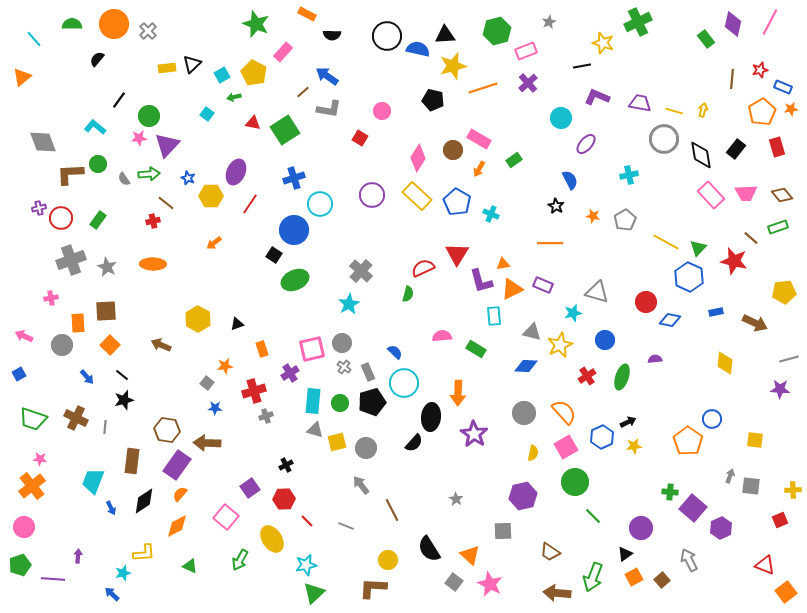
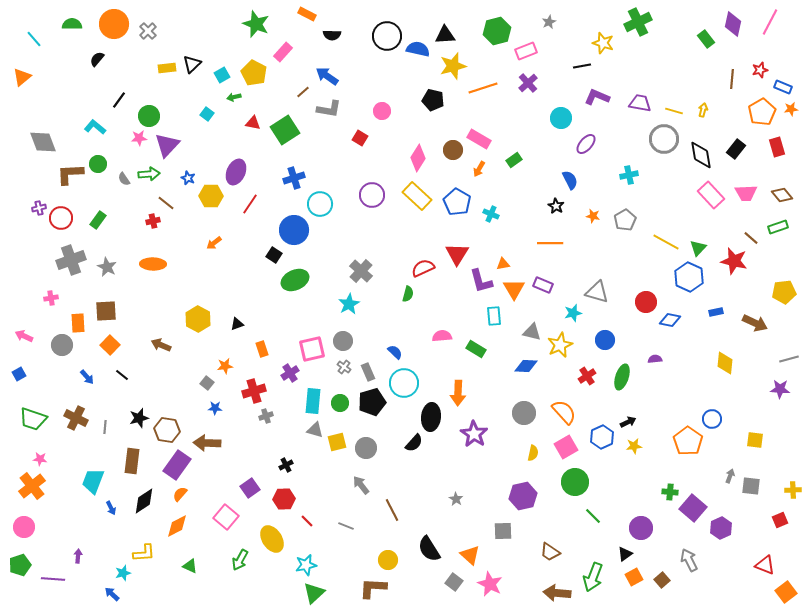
orange triangle at (512, 289): moved 2 px right; rotated 35 degrees counterclockwise
gray circle at (342, 343): moved 1 px right, 2 px up
black star at (124, 400): moved 15 px right, 18 px down
